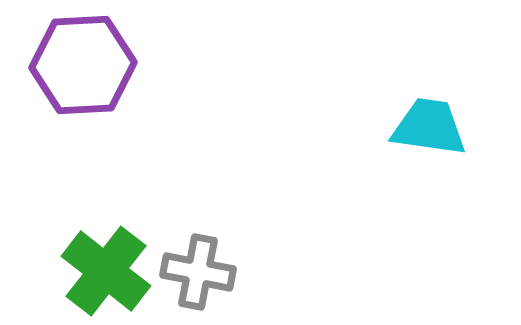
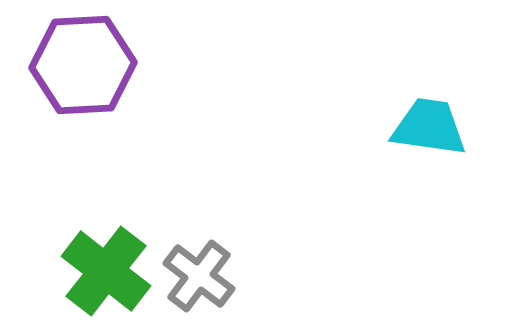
gray cross: moved 1 px right, 4 px down; rotated 26 degrees clockwise
